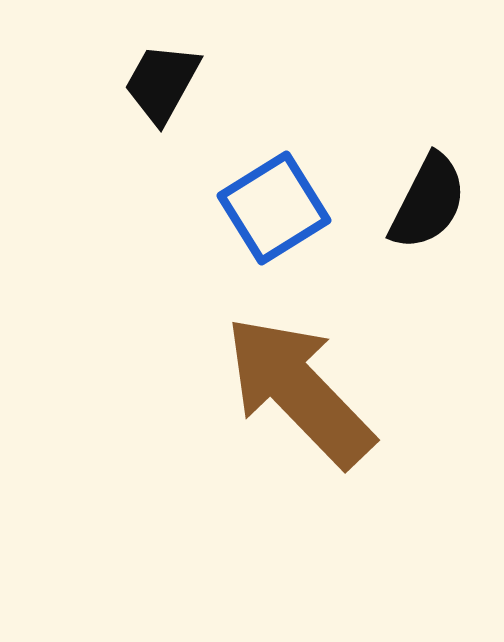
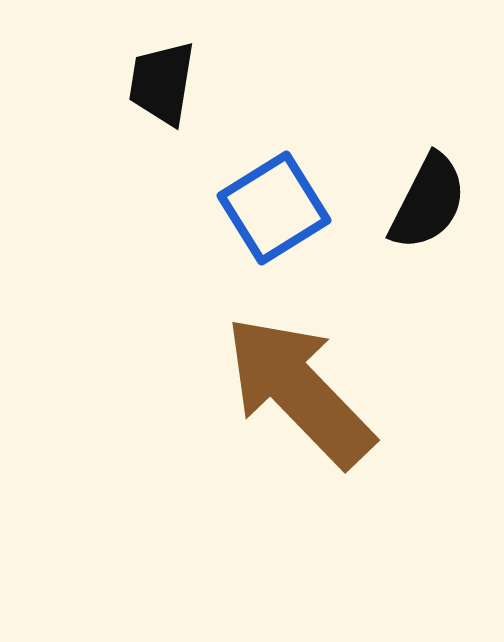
black trapezoid: rotated 20 degrees counterclockwise
